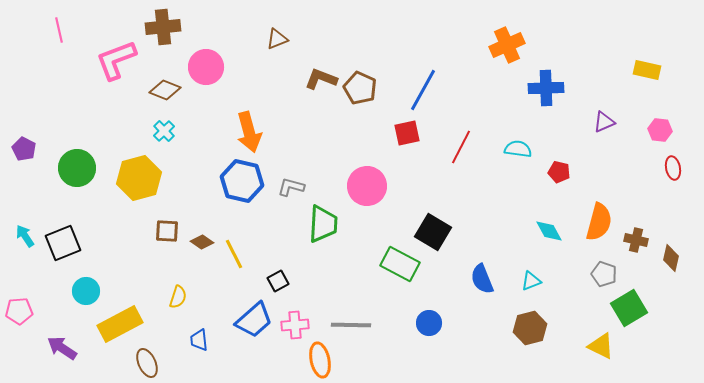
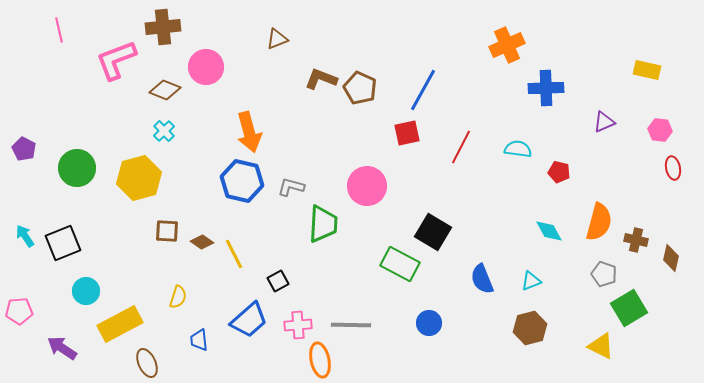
blue trapezoid at (254, 320): moved 5 px left
pink cross at (295, 325): moved 3 px right
